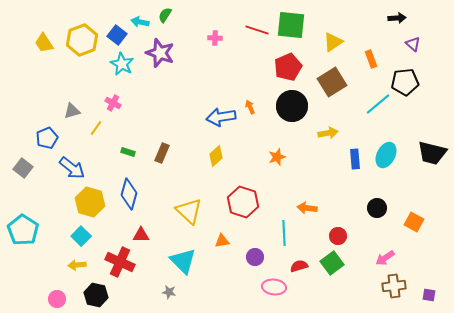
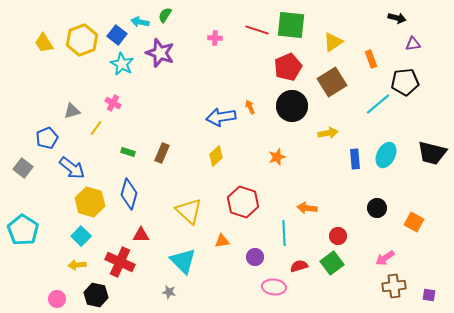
black arrow at (397, 18): rotated 18 degrees clockwise
purple triangle at (413, 44): rotated 49 degrees counterclockwise
